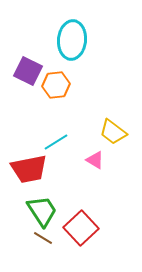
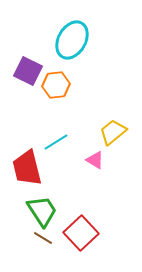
cyan ellipse: rotated 24 degrees clockwise
yellow trapezoid: rotated 104 degrees clockwise
red trapezoid: moved 2 px left, 1 px up; rotated 87 degrees clockwise
red square: moved 5 px down
